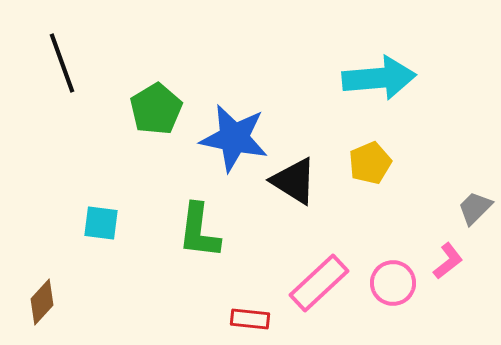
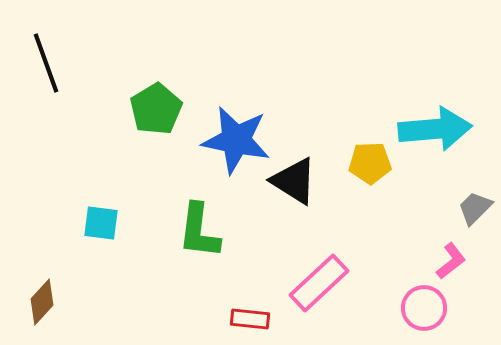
black line: moved 16 px left
cyan arrow: moved 56 px right, 51 px down
blue star: moved 2 px right, 2 px down
yellow pentagon: rotated 21 degrees clockwise
pink L-shape: moved 3 px right
pink circle: moved 31 px right, 25 px down
